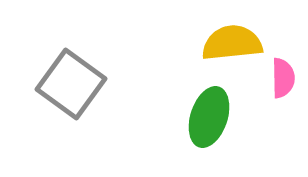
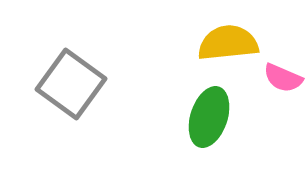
yellow semicircle: moved 4 px left
pink semicircle: rotated 114 degrees clockwise
